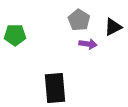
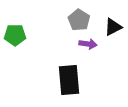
black rectangle: moved 14 px right, 8 px up
